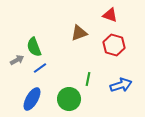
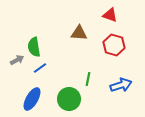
brown triangle: rotated 24 degrees clockwise
green semicircle: rotated 12 degrees clockwise
